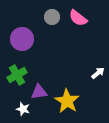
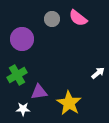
gray circle: moved 2 px down
yellow star: moved 2 px right, 2 px down
white star: rotated 16 degrees counterclockwise
